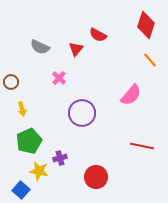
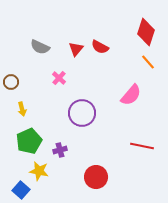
red diamond: moved 7 px down
red semicircle: moved 2 px right, 12 px down
orange line: moved 2 px left, 2 px down
purple cross: moved 8 px up
